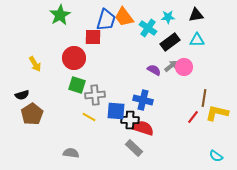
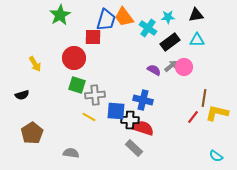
brown pentagon: moved 19 px down
